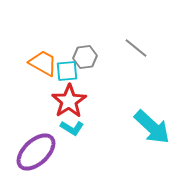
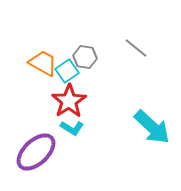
gray hexagon: rotated 15 degrees clockwise
cyan square: rotated 30 degrees counterclockwise
